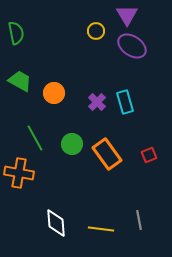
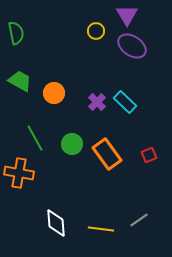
cyan rectangle: rotated 30 degrees counterclockwise
gray line: rotated 66 degrees clockwise
